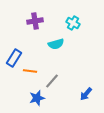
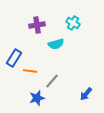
purple cross: moved 2 px right, 4 px down
